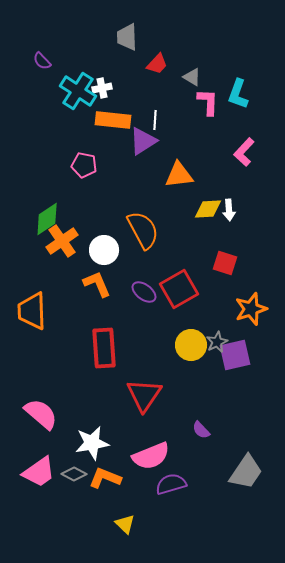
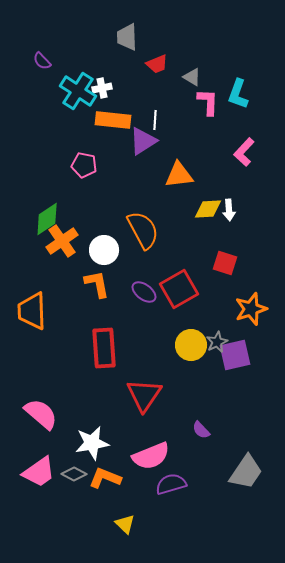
red trapezoid at (157, 64): rotated 25 degrees clockwise
orange L-shape at (97, 284): rotated 12 degrees clockwise
